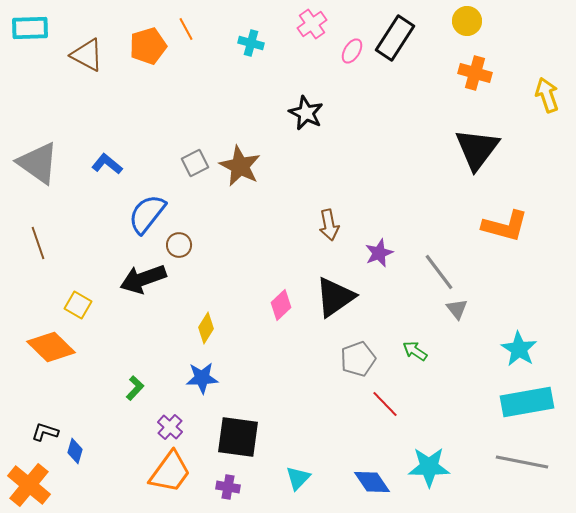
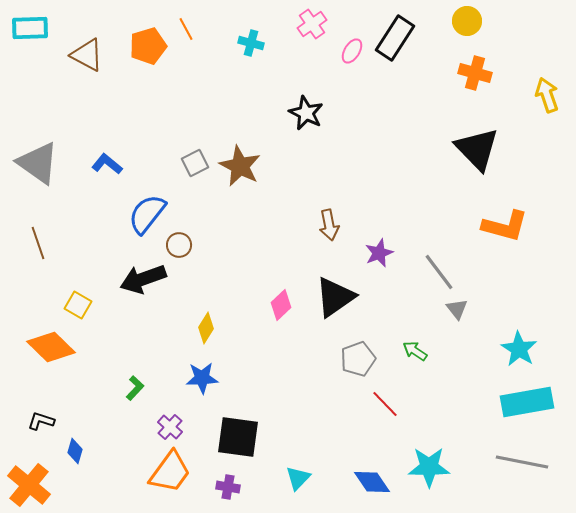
black triangle at (477, 149): rotated 21 degrees counterclockwise
black L-shape at (45, 432): moved 4 px left, 11 px up
